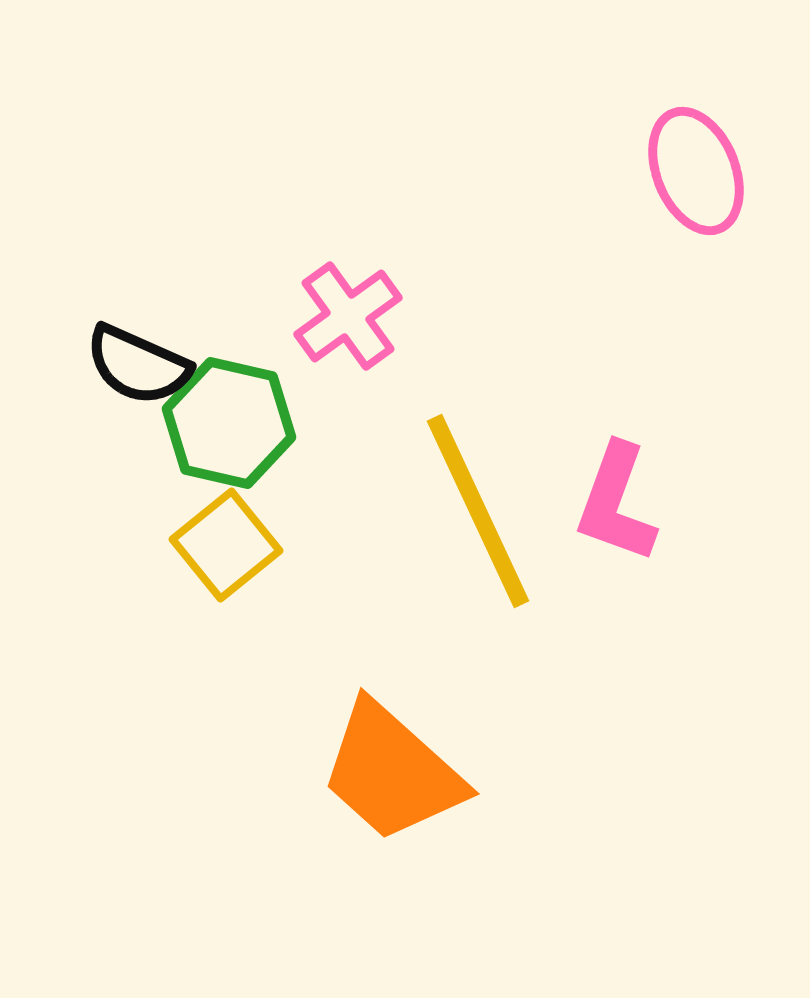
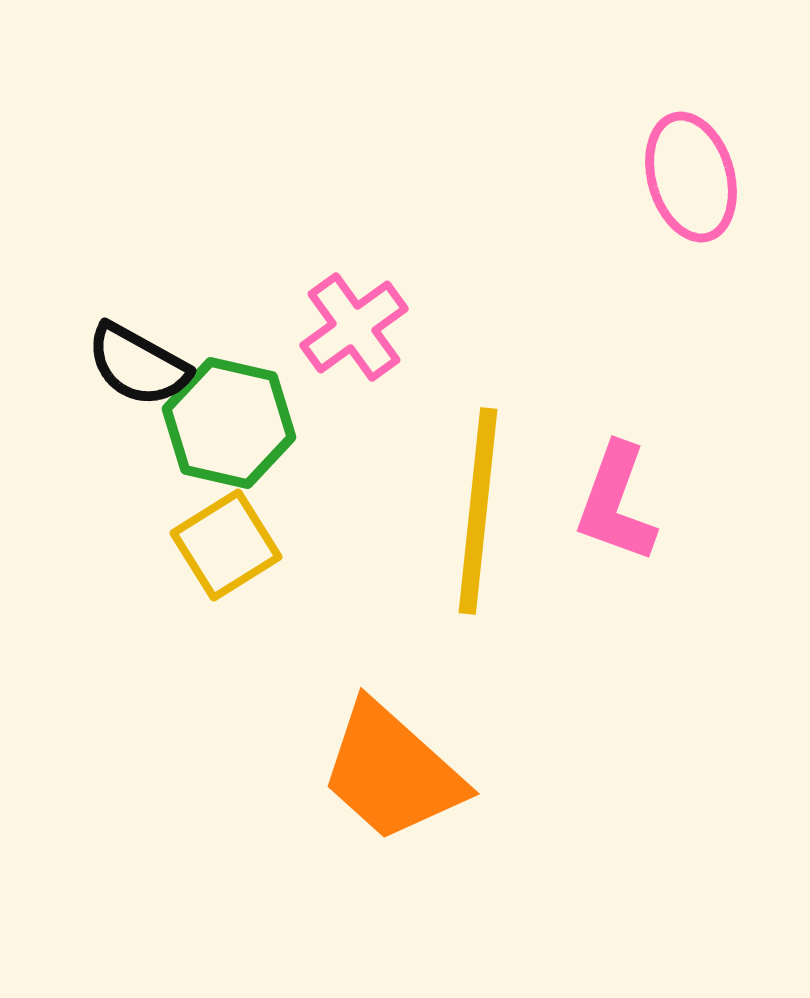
pink ellipse: moved 5 px left, 6 px down; rotated 6 degrees clockwise
pink cross: moved 6 px right, 11 px down
black semicircle: rotated 5 degrees clockwise
yellow line: rotated 31 degrees clockwise
yellow square: rotated 7 degrees clockwise
